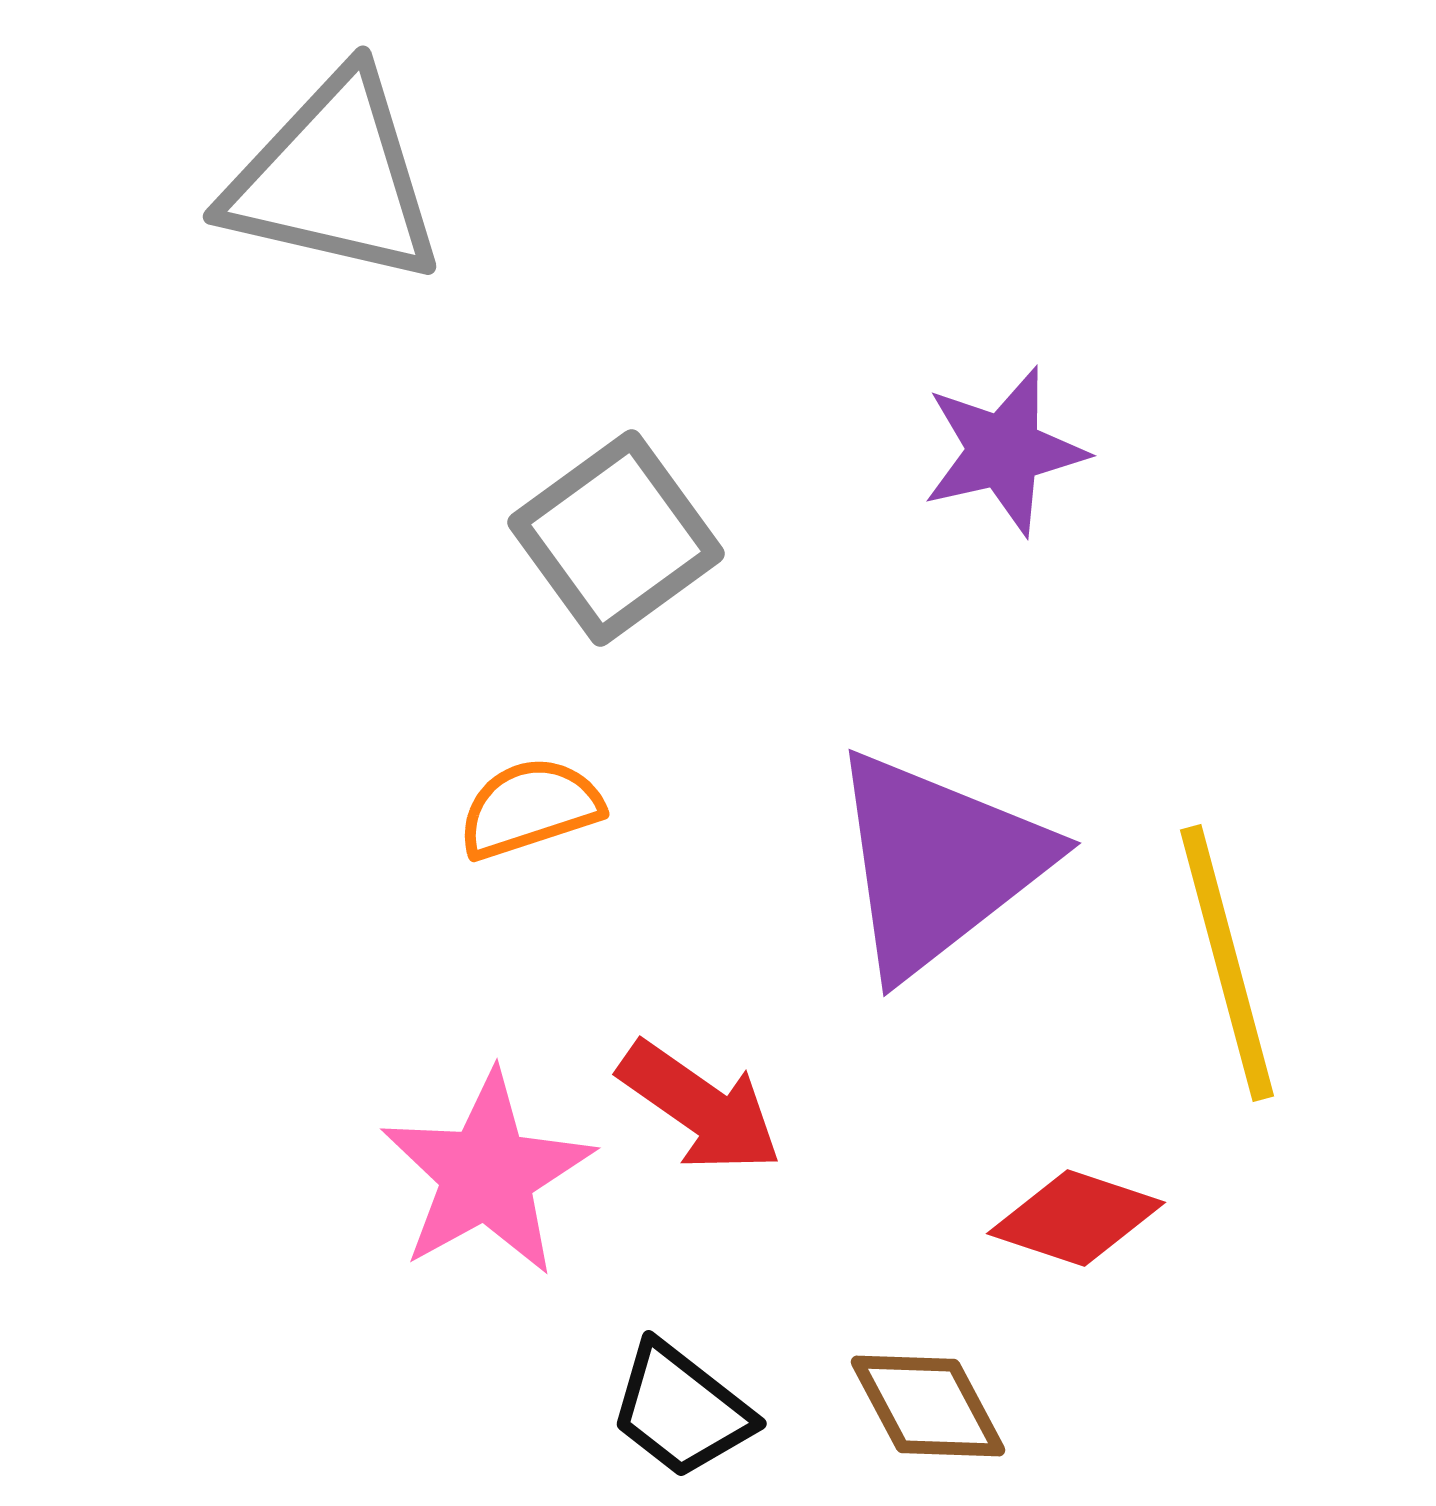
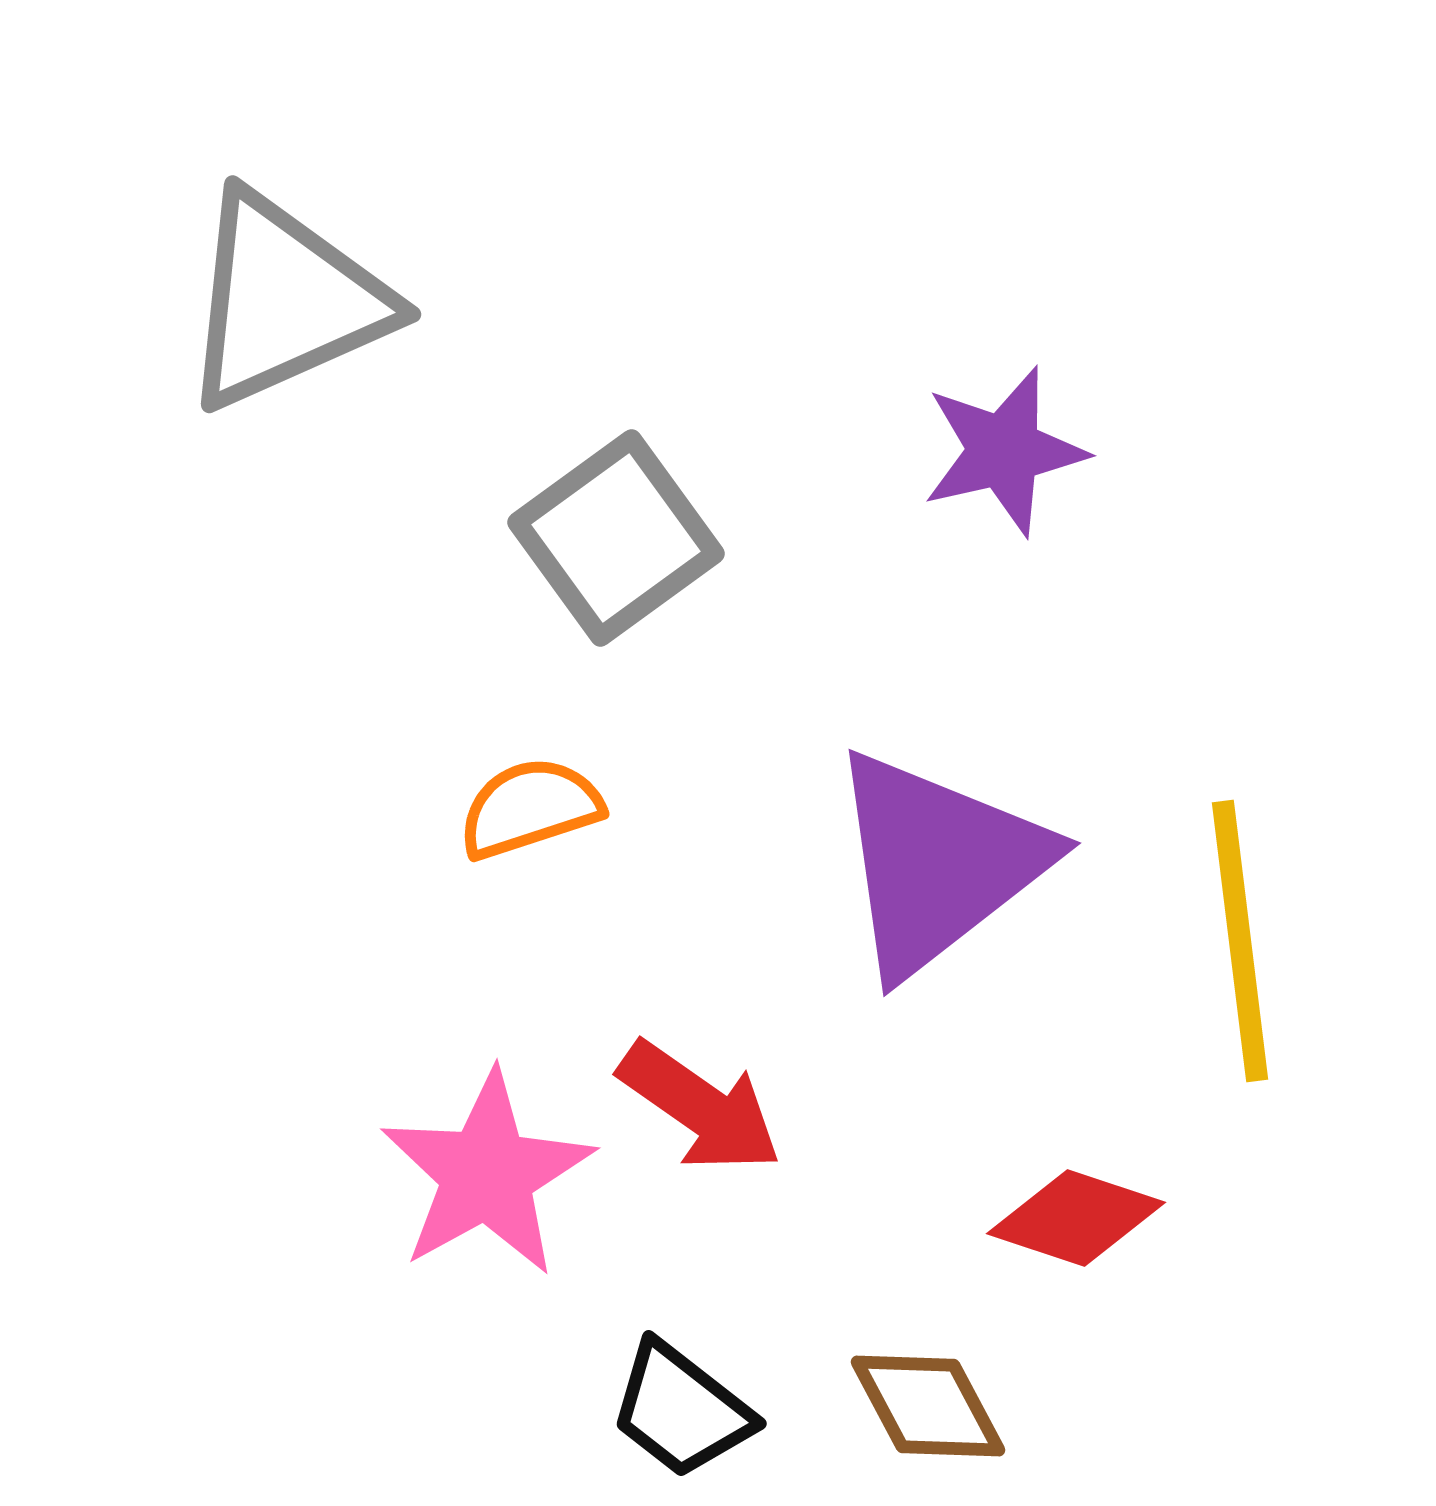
gray triangle: moved 49 px left, 122 px down; rotated 37 degrees counterclockwise
yellow line: moved 13 px right, 22 px up; rotated 8 degrees clockwise
